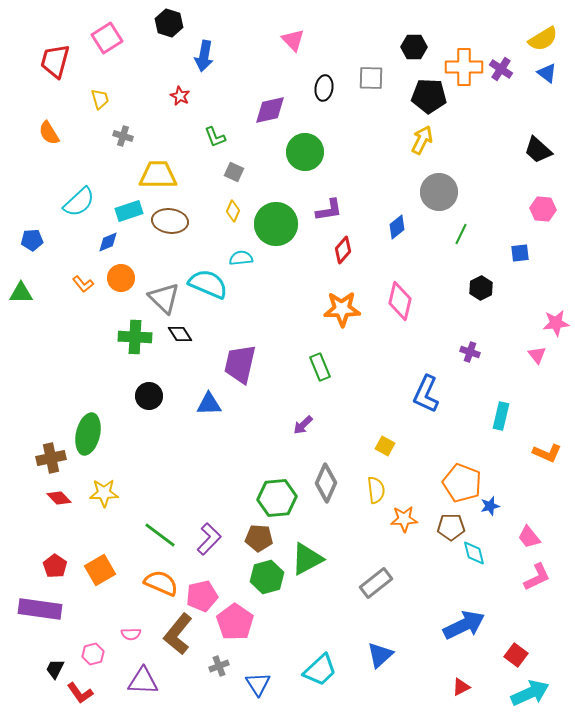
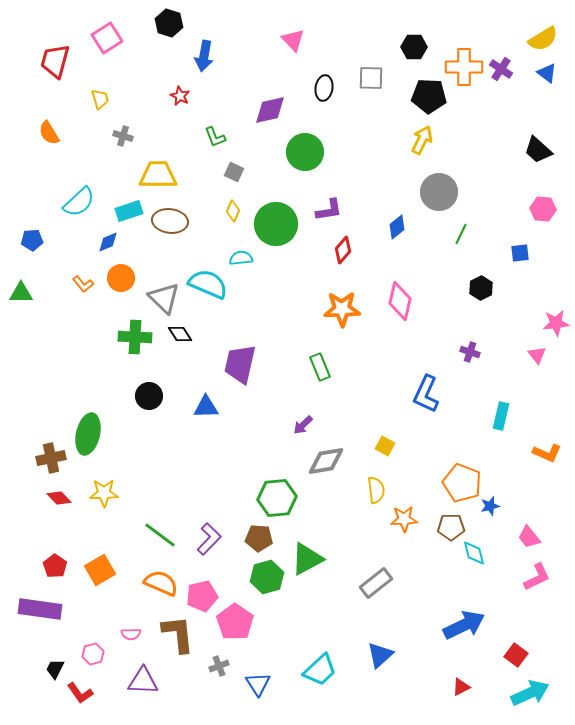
blue triangle at (209, 404): moved 3 px left, 3 px down
gray diamond at (326, 483): moved 22 px up; rotated 57 degrees clockwise
brown L-shape at (178, 634): rotated 135 degrees clockwise
